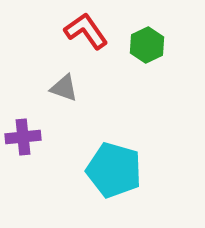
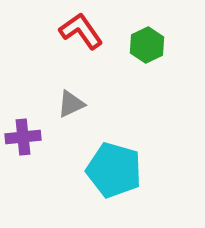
red L-shape: moved 5 px left
gray triangle: moved 7 px right, 16 px down; rotated 44 degrees counterclockwise
